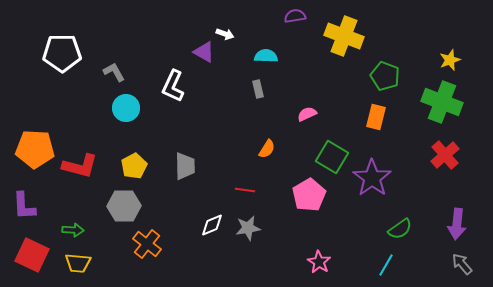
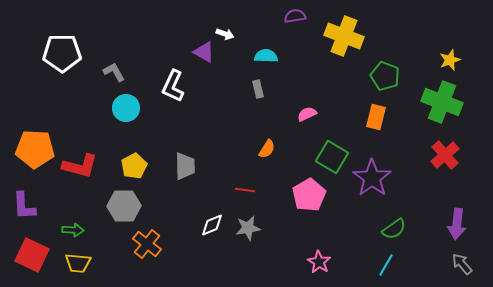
green semicircle: moved 6 px left
